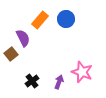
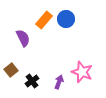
orange rectangle: moved 4 px right
brown square: moved 16 px down
